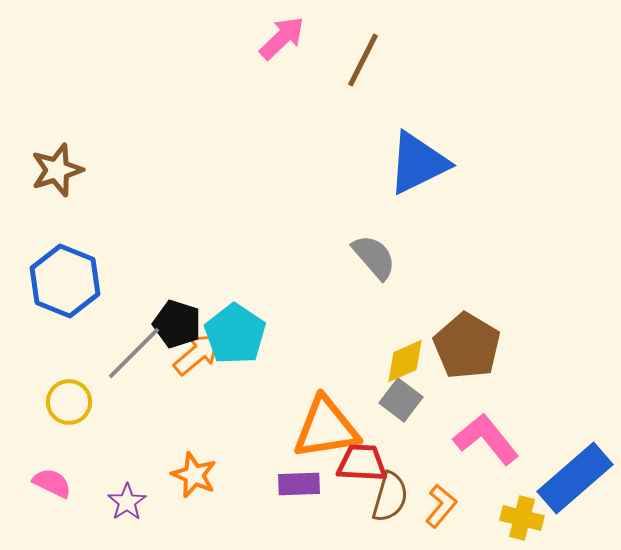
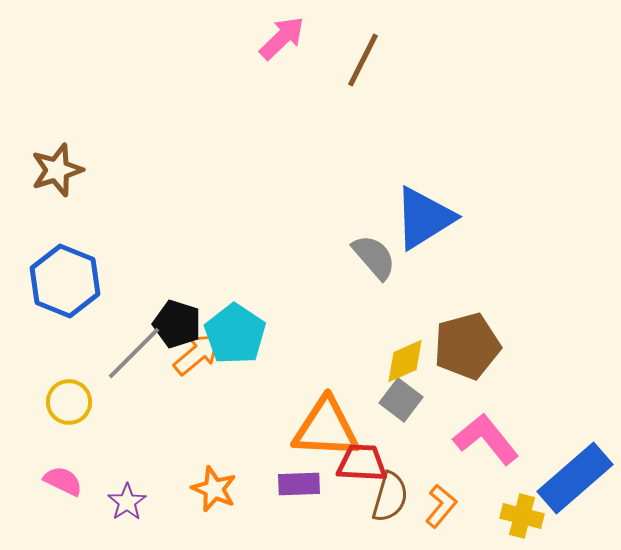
blue triangle: moved 6 px right, 55 px down; rotated 6 degrees counterclockwise
brown pentagon: rotated 26 degrees clockwise
orange triangle: rotated 12 degrees clockwise
orange star: moved 20 px right, 14 px down
pink semicircle: moved 11 px right, 2 px up
yellow cross: moved 2 px up
